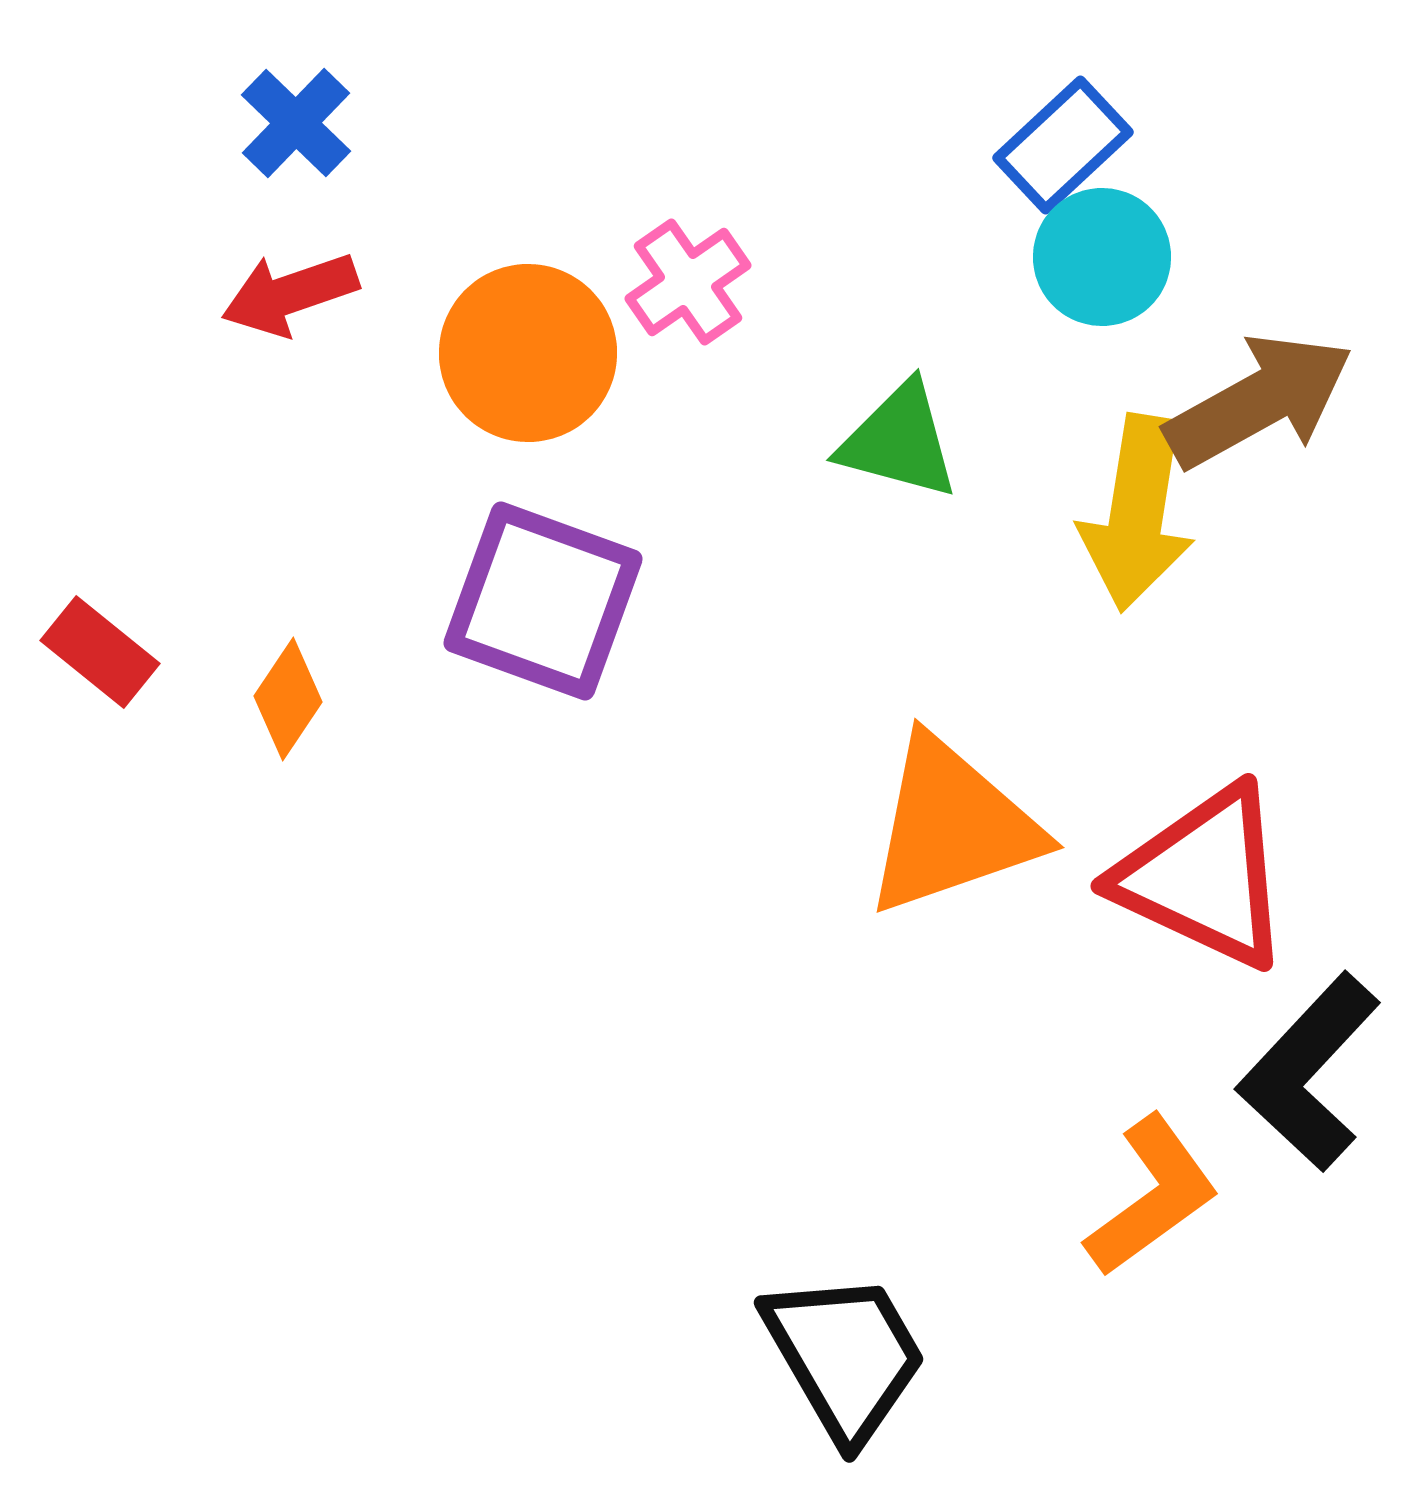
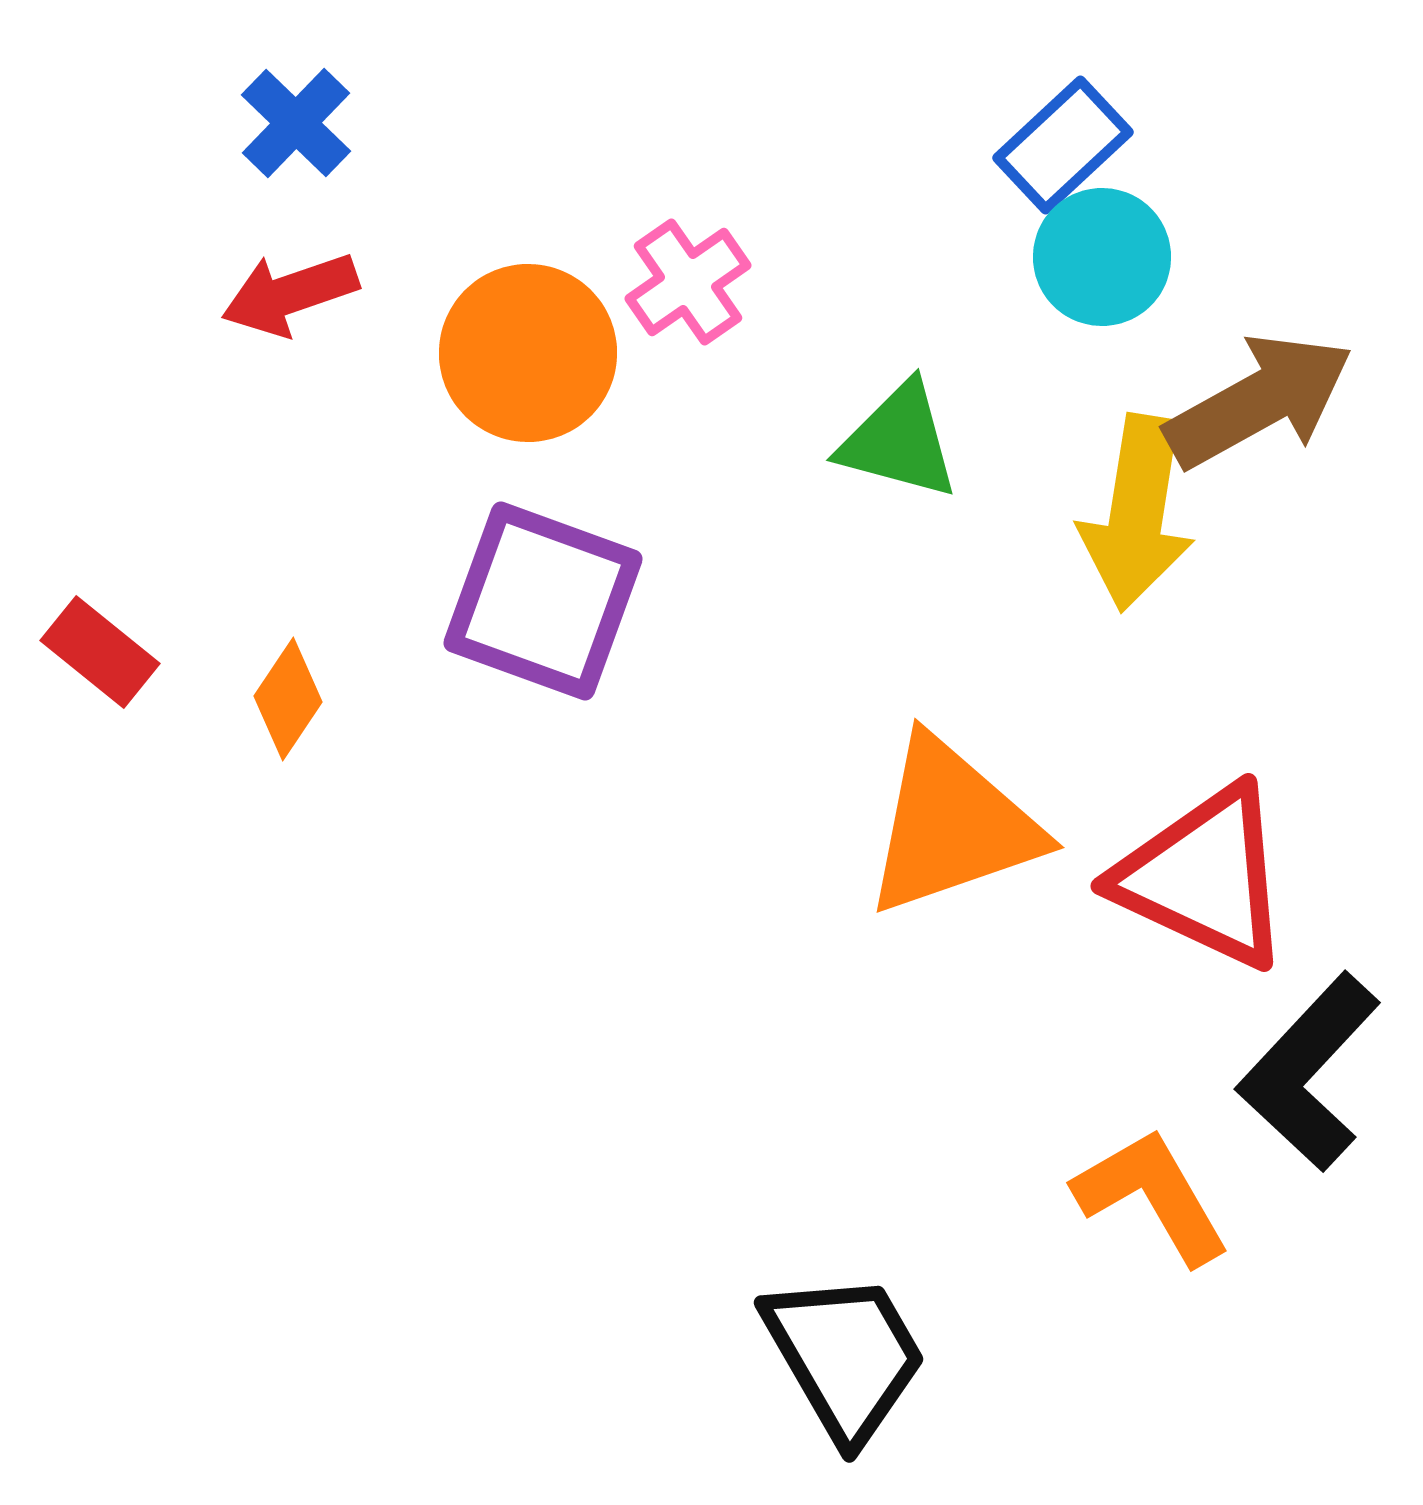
orange L-shape: rotated 84 degrees counterclockwise
